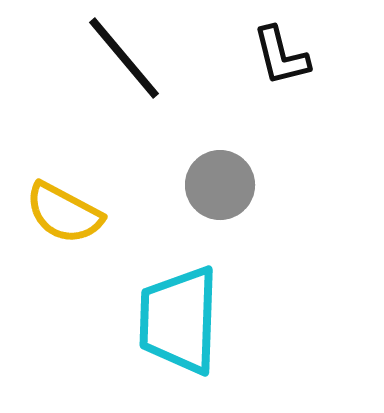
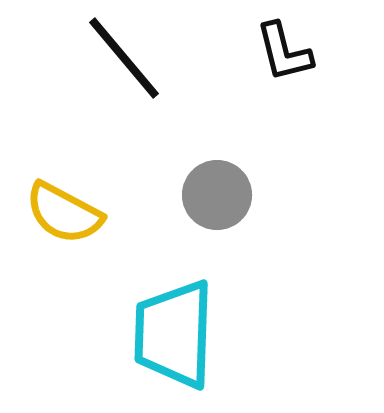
black L-shape: moved 3 px right, 4 px up
gray circle: moved 3 px left, 10 px down
cyan trapezoid: moved 5 px left, 14 px down
